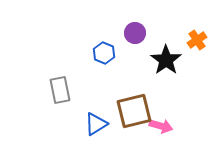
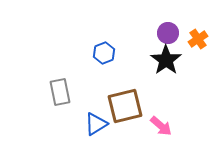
purple circle: moved 33 px right
orange cross: moved 1 px right, 1 px up
blue hexagon: rotated 15 degrees clockwise
gray rectangle: moved 2 px down
brown square: moved 9 px left, 5 px up
pink arrow: rotated 25 degrees clockwise
